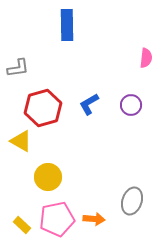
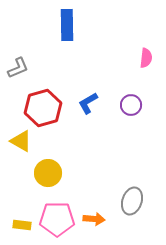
gray L-shape: rotated 15 degrees counterclockwise
blue L-shape: moved 1 px left, 1 px up
yellow circle: moved 4 px up
pink pentagon: rotated 12 degrees clockwise
yellow rectangle: rotated 36 degrees counterclockwise
